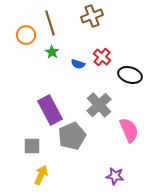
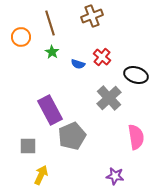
orange circle: moved 5 px left, 2 px down
black ellipse: moved 6 px right
gray cross: moved 10 px right, 7 px up
pink semicircle: moved 7 px right, 7 px down; rotated 15 degrees clockwise
gray square: moved 4 px left
